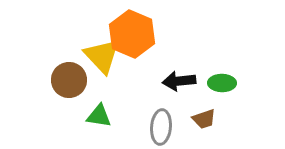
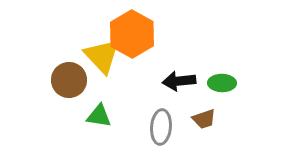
orange hexagon: rotated 6 degrees clockwise
